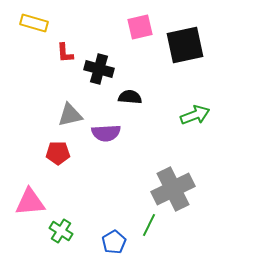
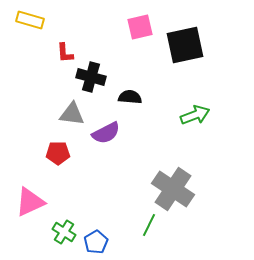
yellow rectangle: moved 4 px left, 3 px up
black cross: moved 8 px left, 8 px down
gray triangle: moved 2 px right, 1 px up; rotated 20 degrees clockwise
purple semicircle: rotated 24 degrees counterclockwise
gray cross: rotated 30 degrees counterclockwise
pink triangle: rotated 20 degrees counterclockwise
green cross: moved 3 px right, 1 px down
blue pentagon: moved 18 px left
